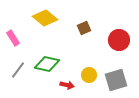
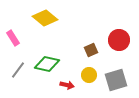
brown square: moved 7 px right, 22 px down
